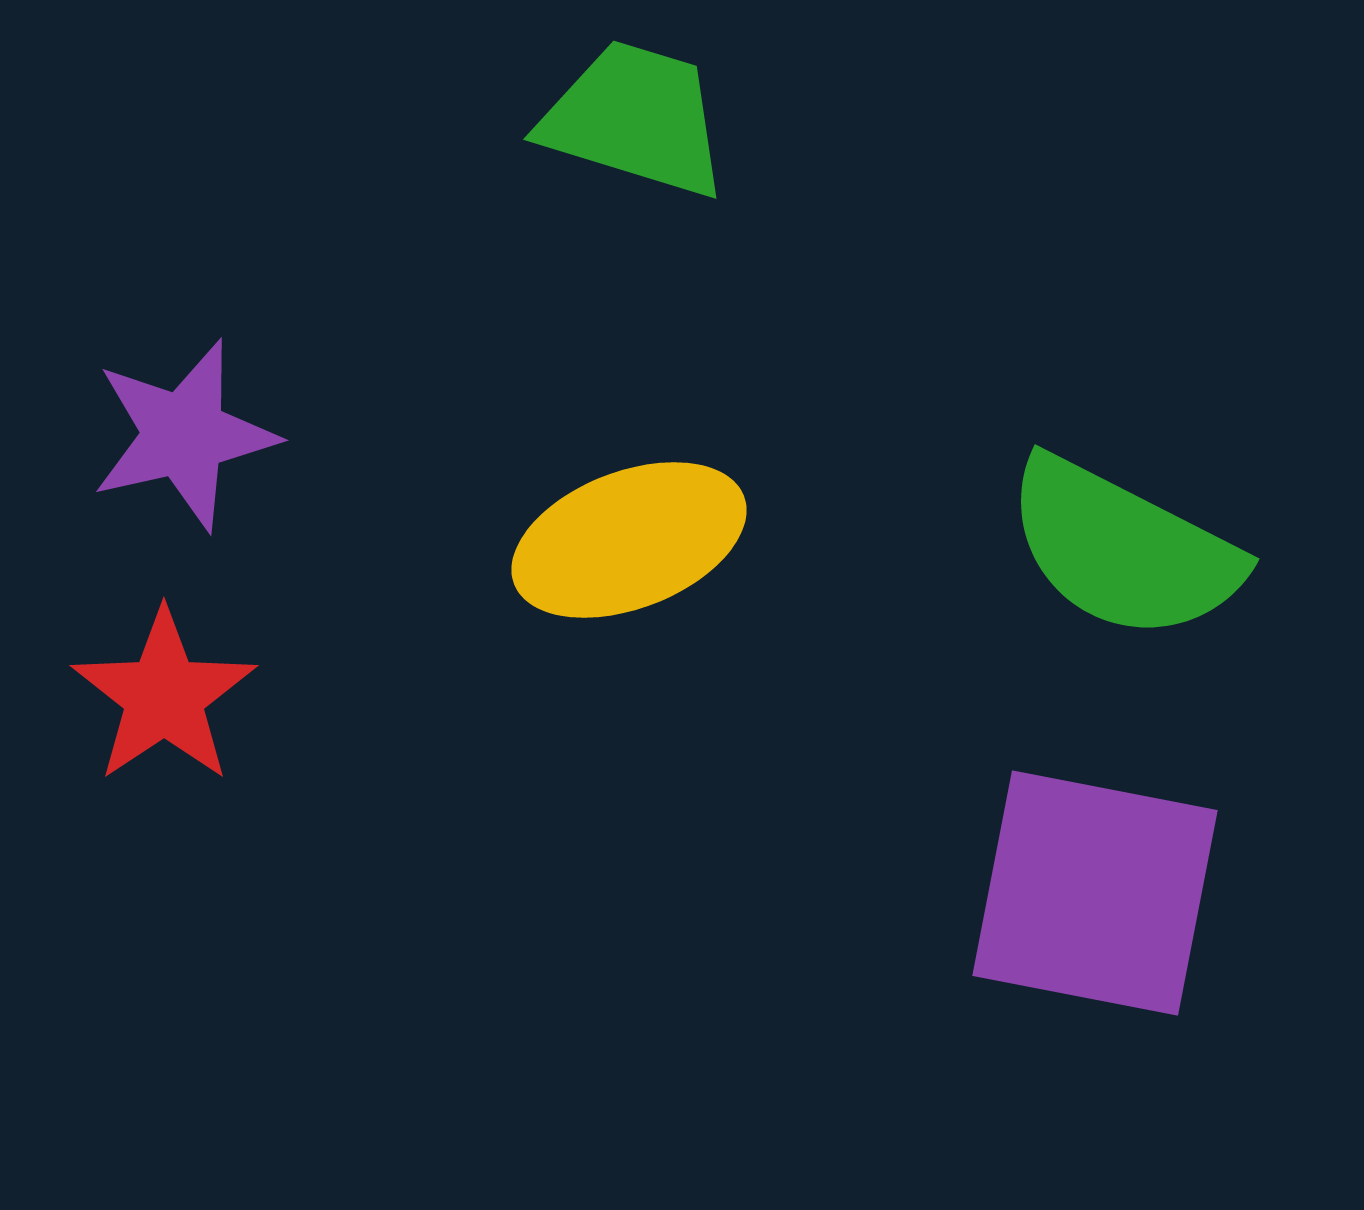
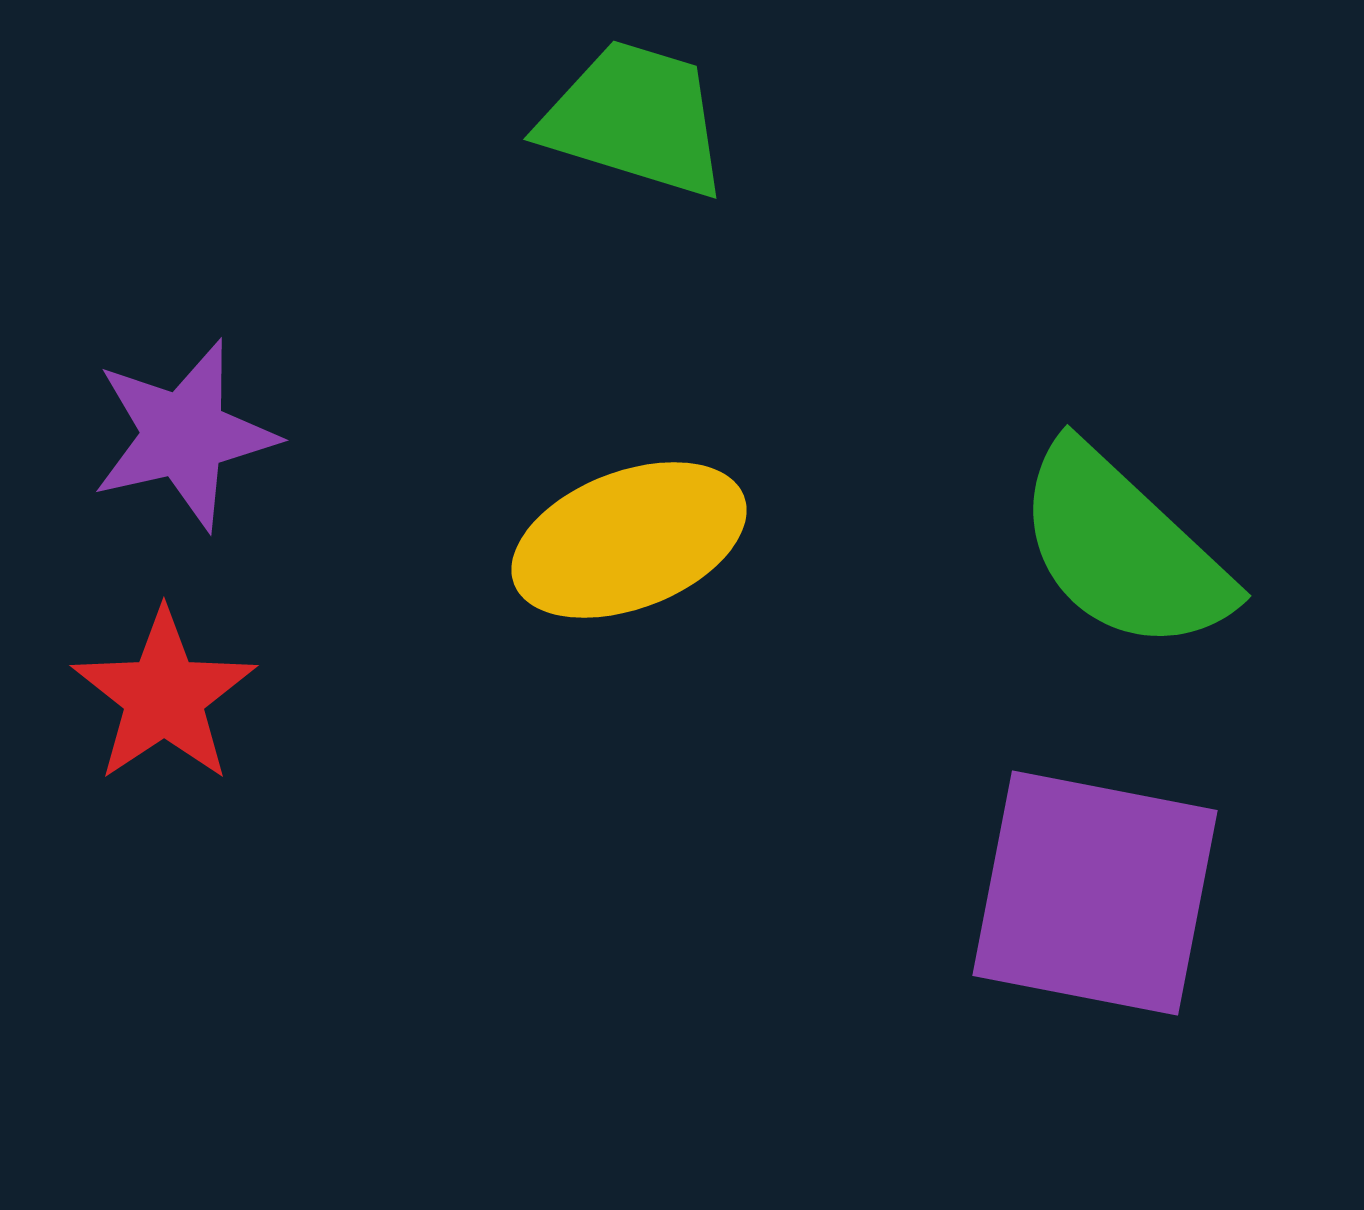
green semicircle: rotated 16 degrees clockwise
